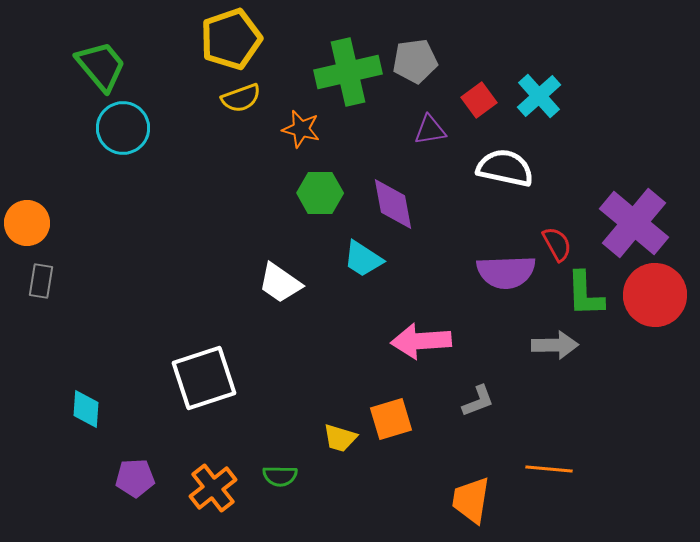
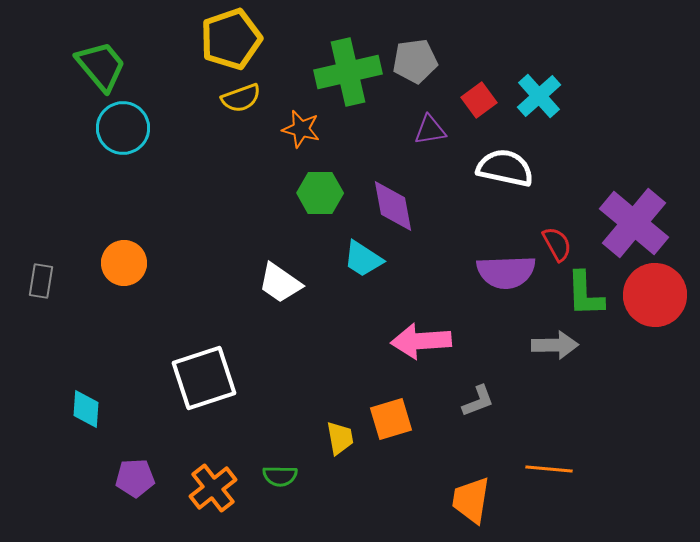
purple diamond: moved 2 px down
orange circle: moved 97 px right, 40 px down
yellow trapezoid: rotated 117 degrees counterclockwise
